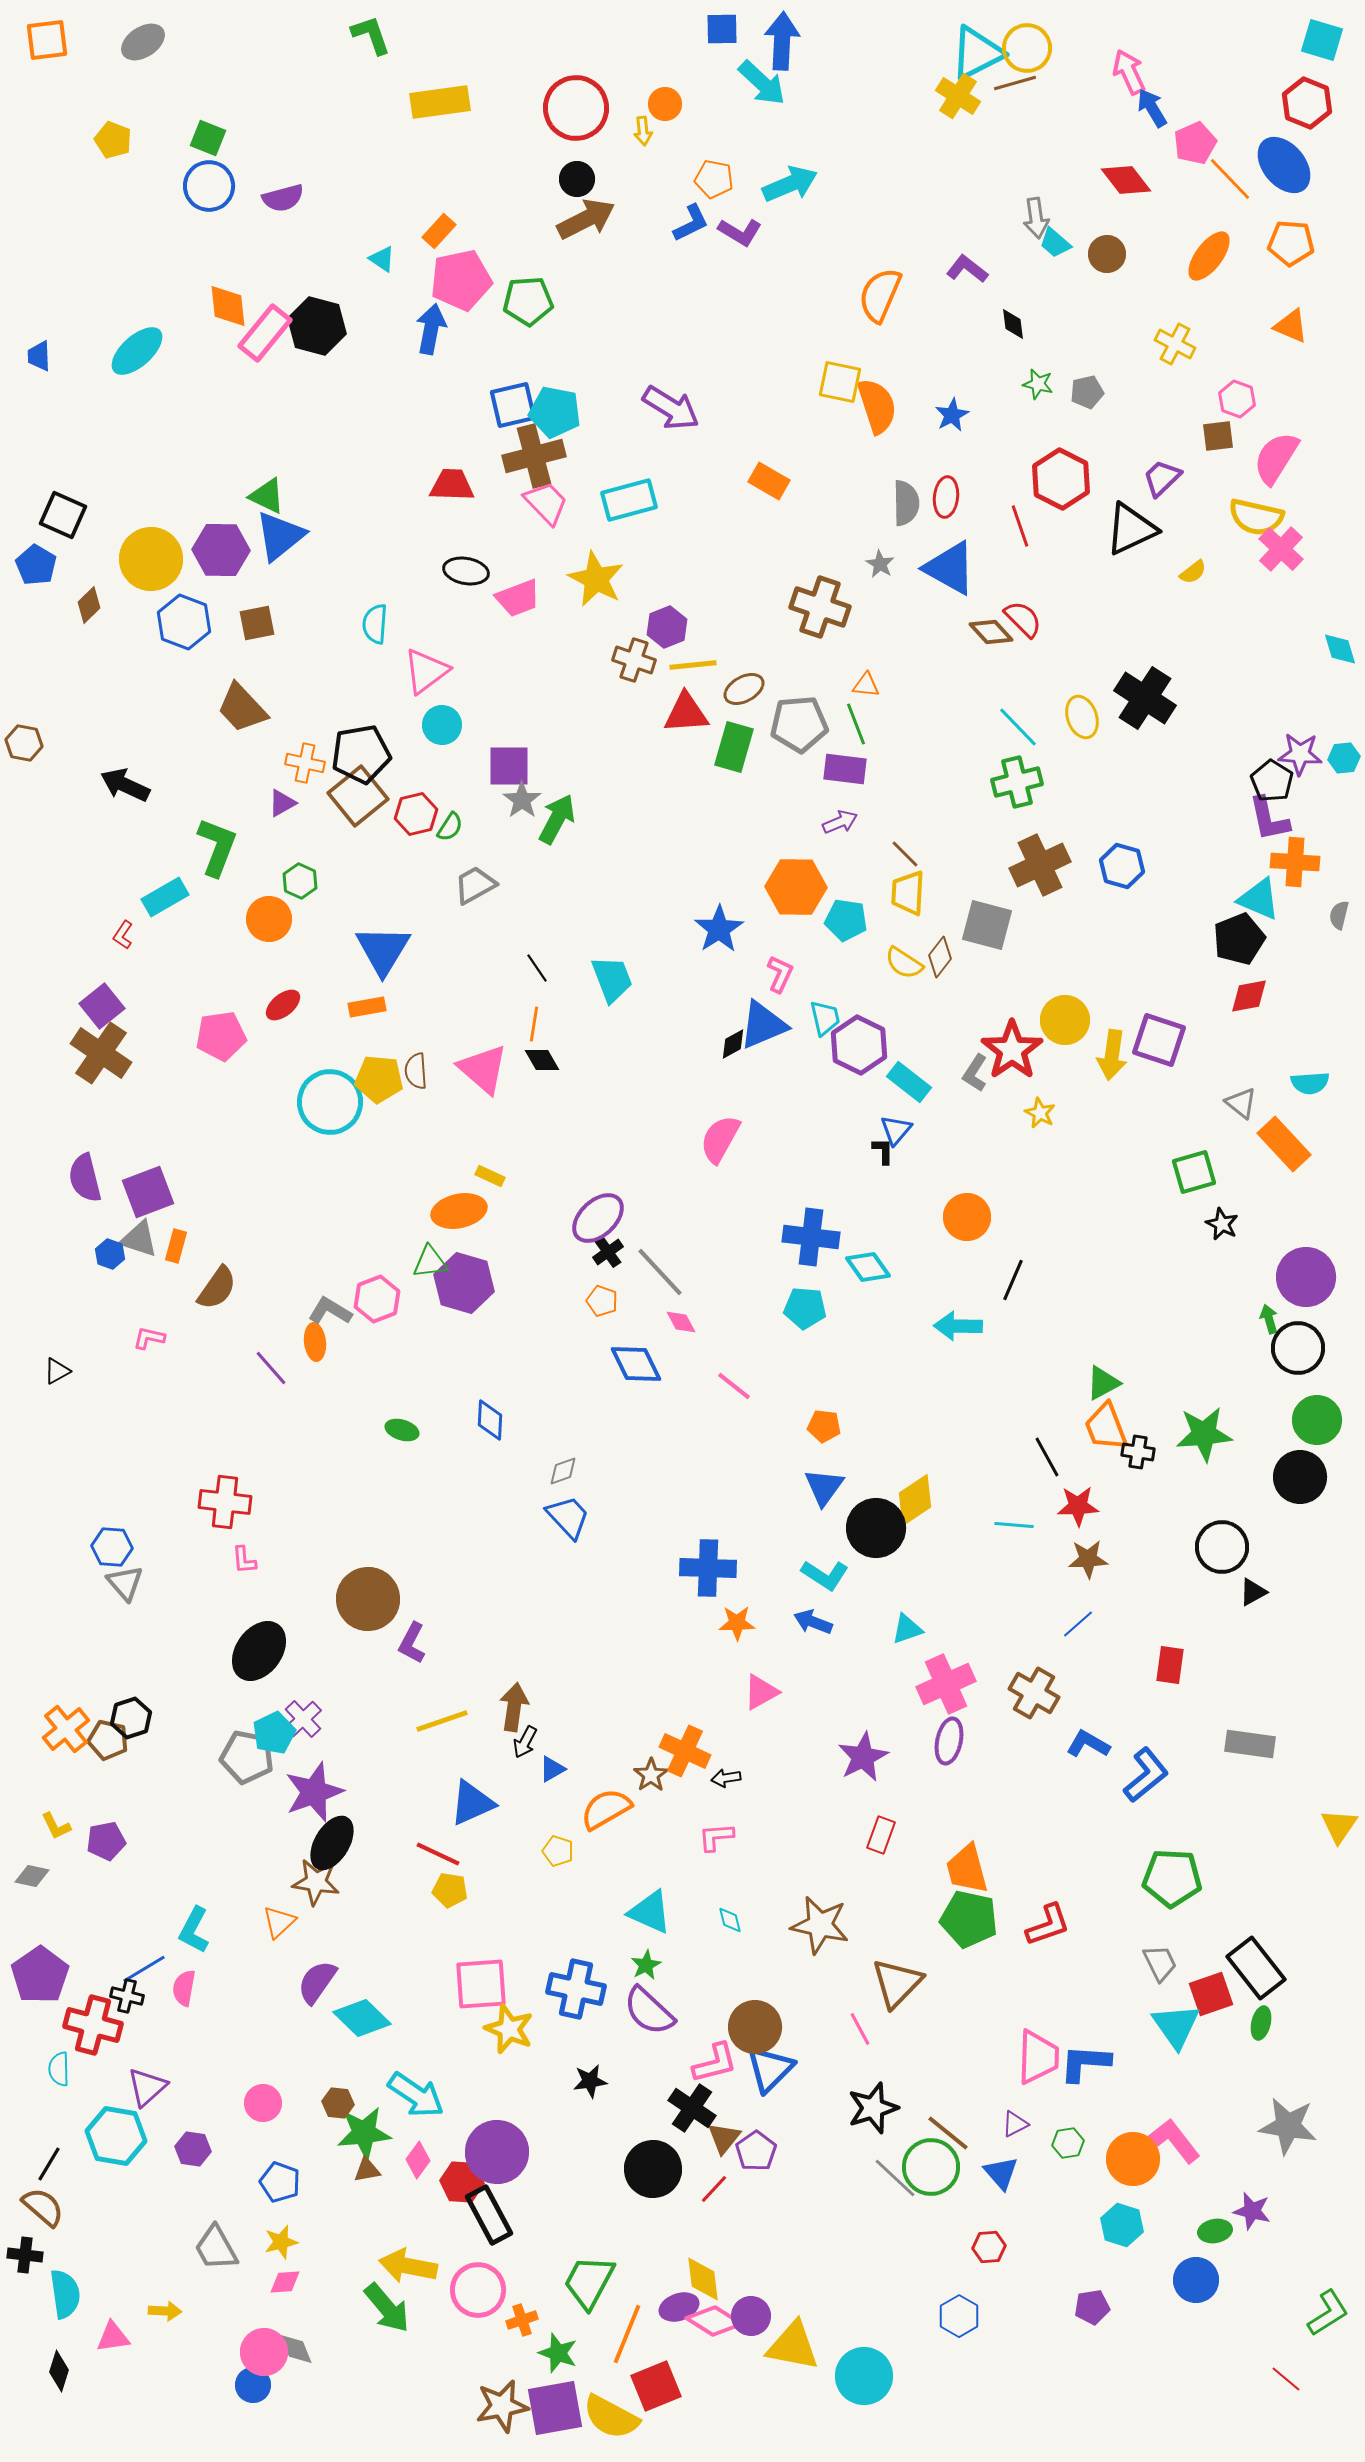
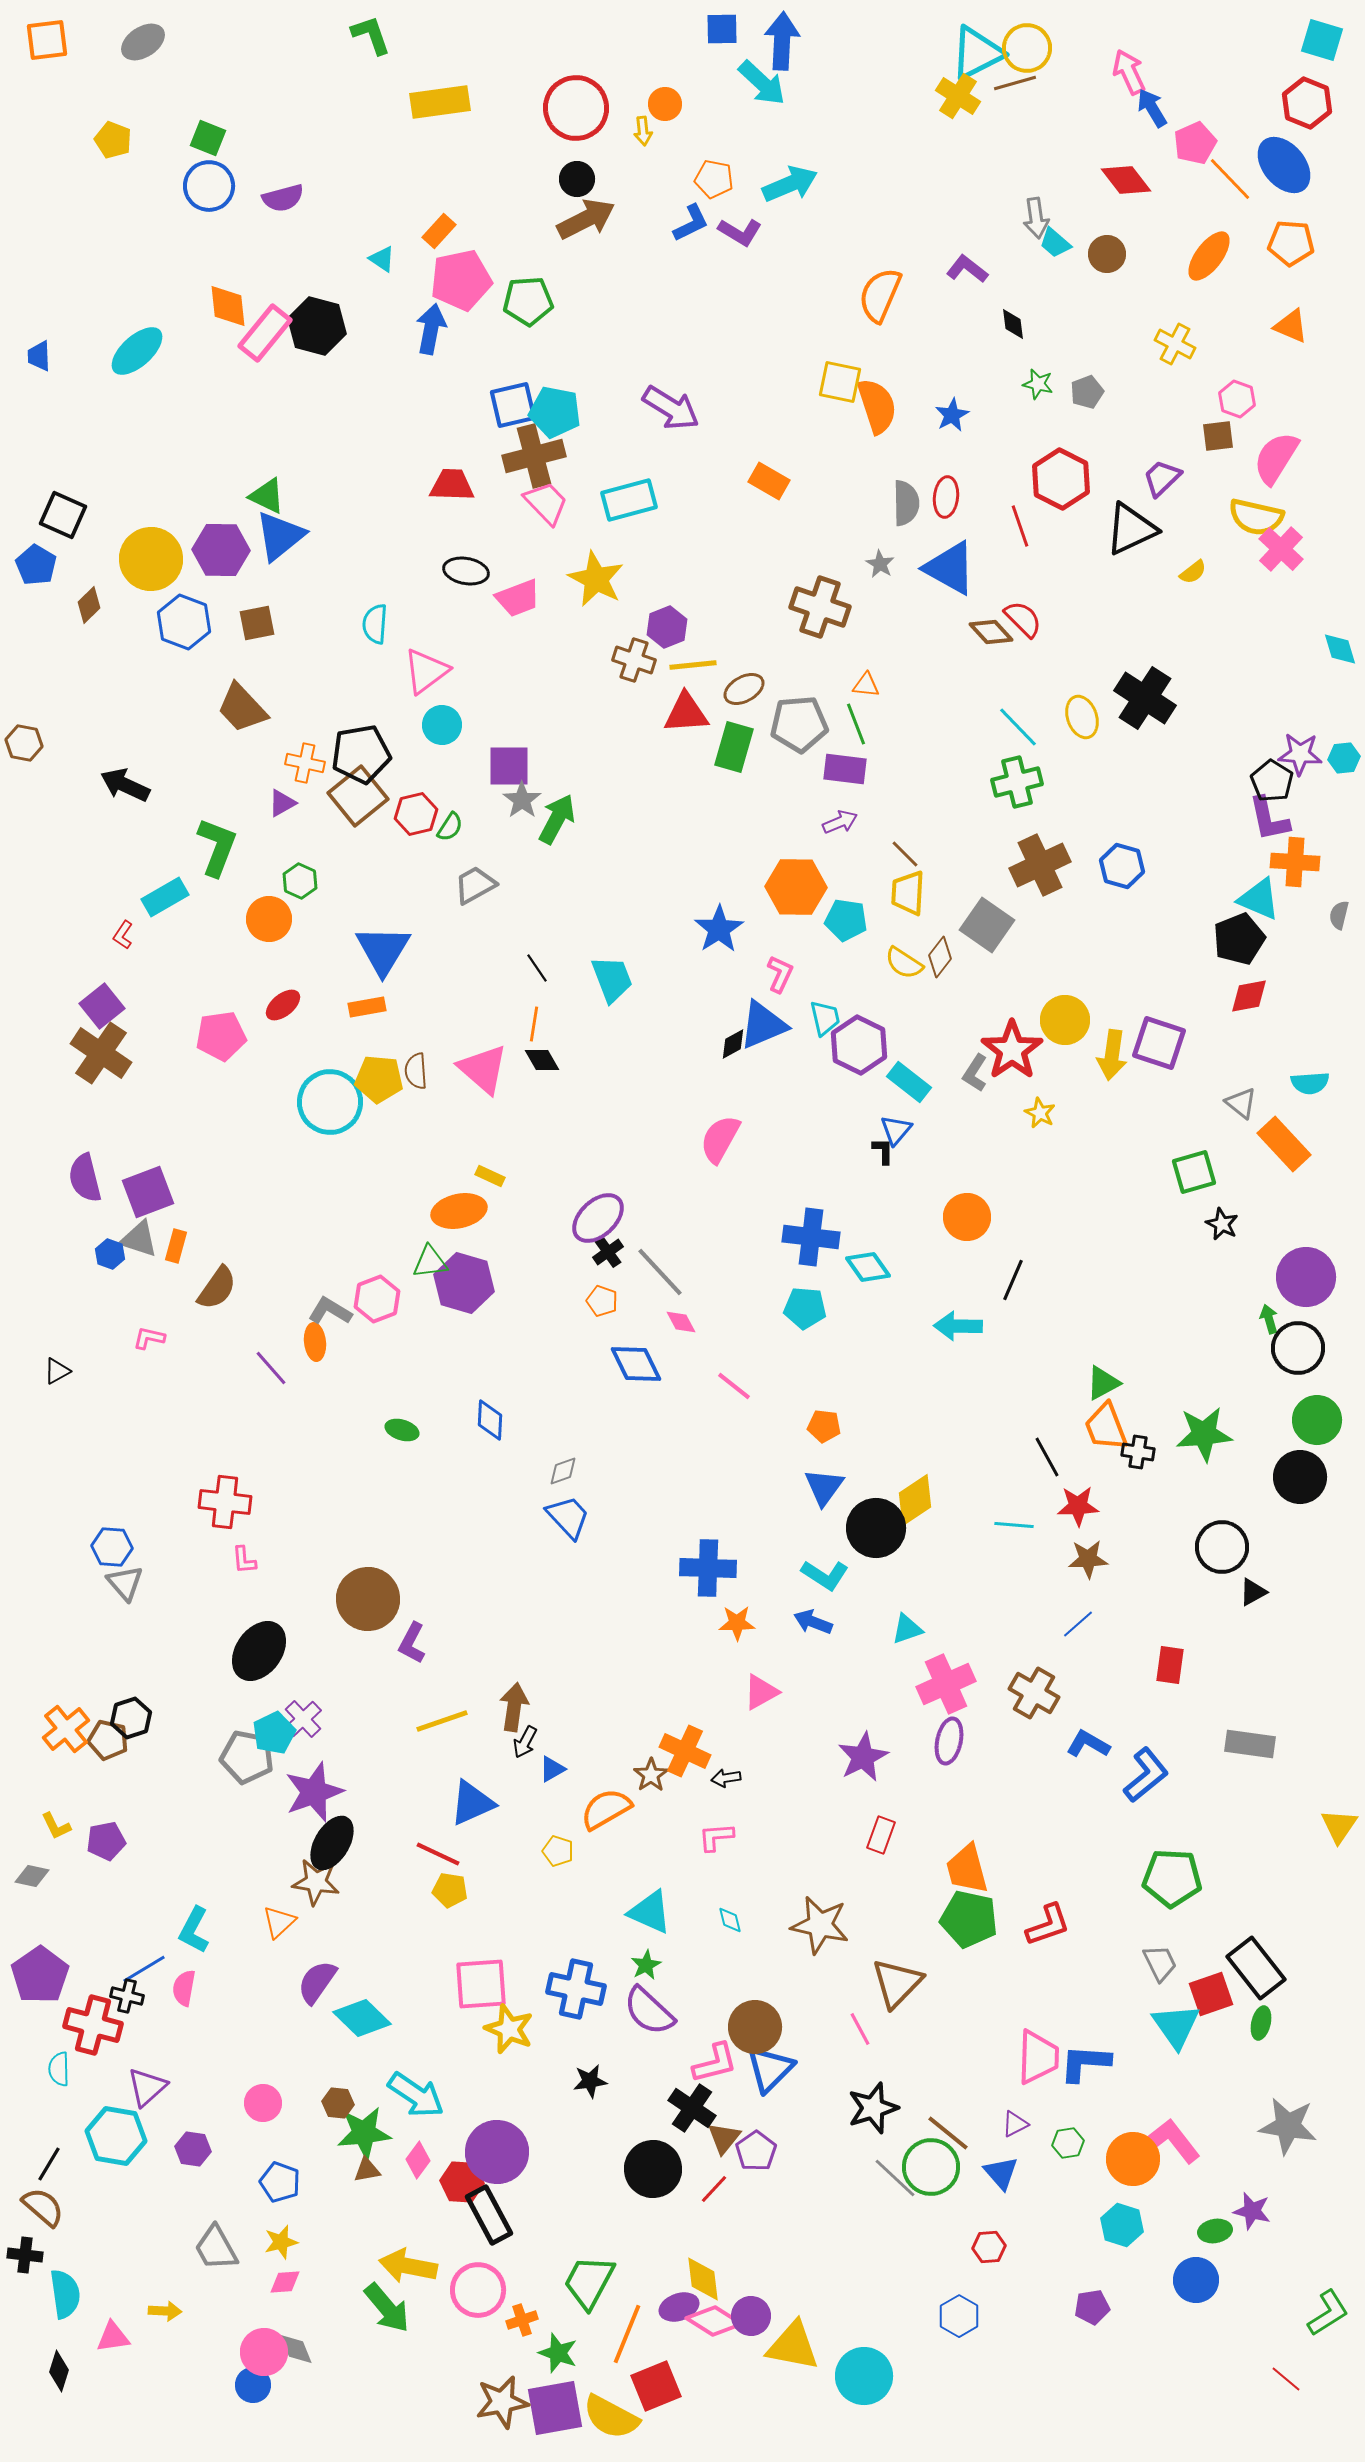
gray pentagon at (1087, 392): rotated 8 degrees counterclockwise
gray square at (987, 925): rotated 20 degrees clockwise
purple square at (1159, 1040): moved 3 px down
brown star at (502, 2406): moved 4 px up
